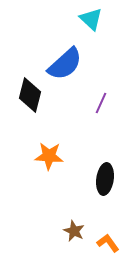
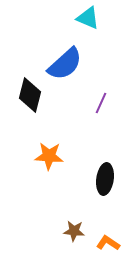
cyan triangle: moved 3 px left, 1 px up; rotated 20 degrees counterclockwise
brown star: rotated 20 degrees counterclockwise
orange L-shape: rotated 20 degrees counterclockwise
